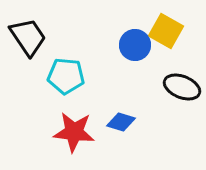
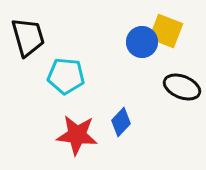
yellow square: rotated 8 degrees counterclockwise
black trapezoid: rotated 18 degrees clockwise
blue circle: moved 7 px right, 3 px up
blue diamond: rotated 64 degrees counterclockwise
red star: moved 3 px right, 3 px down
